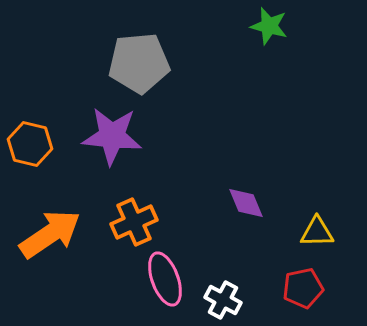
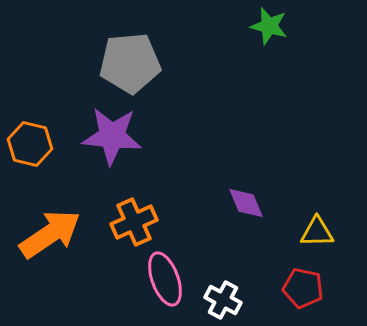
gray pentagon: moved 9 px left
red pentagon: rotated 24 degrees clockwise
